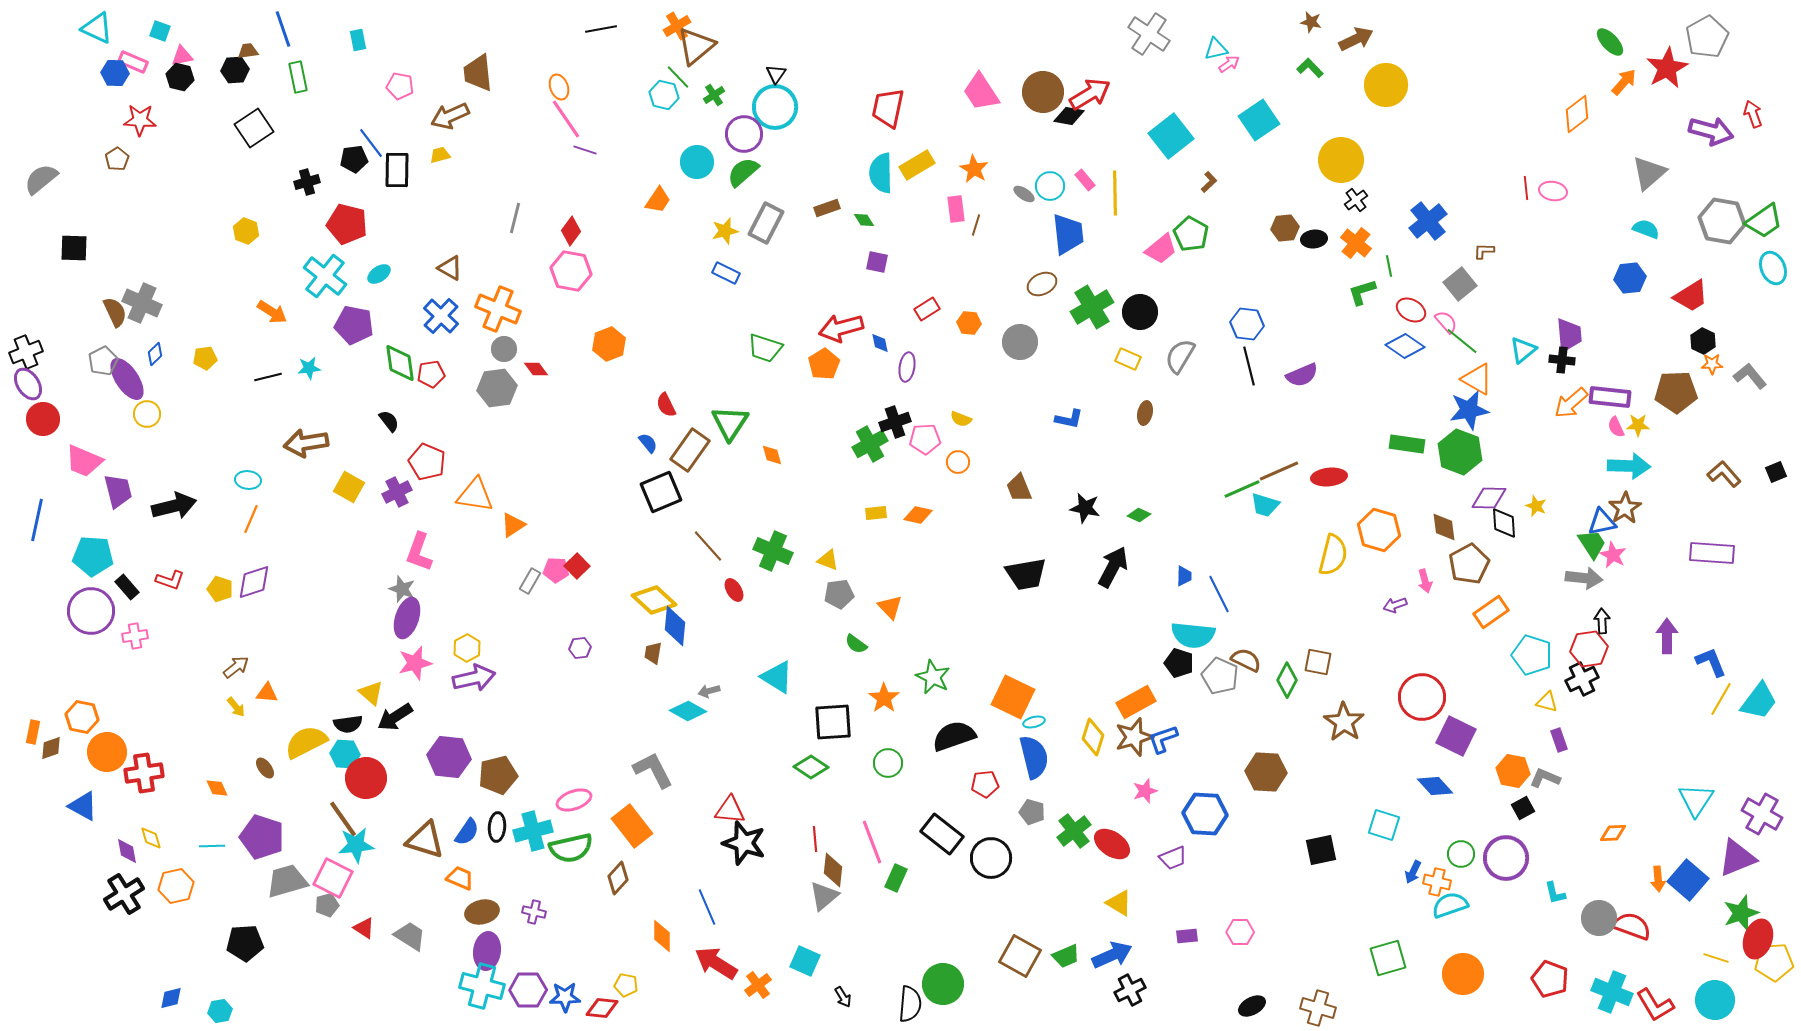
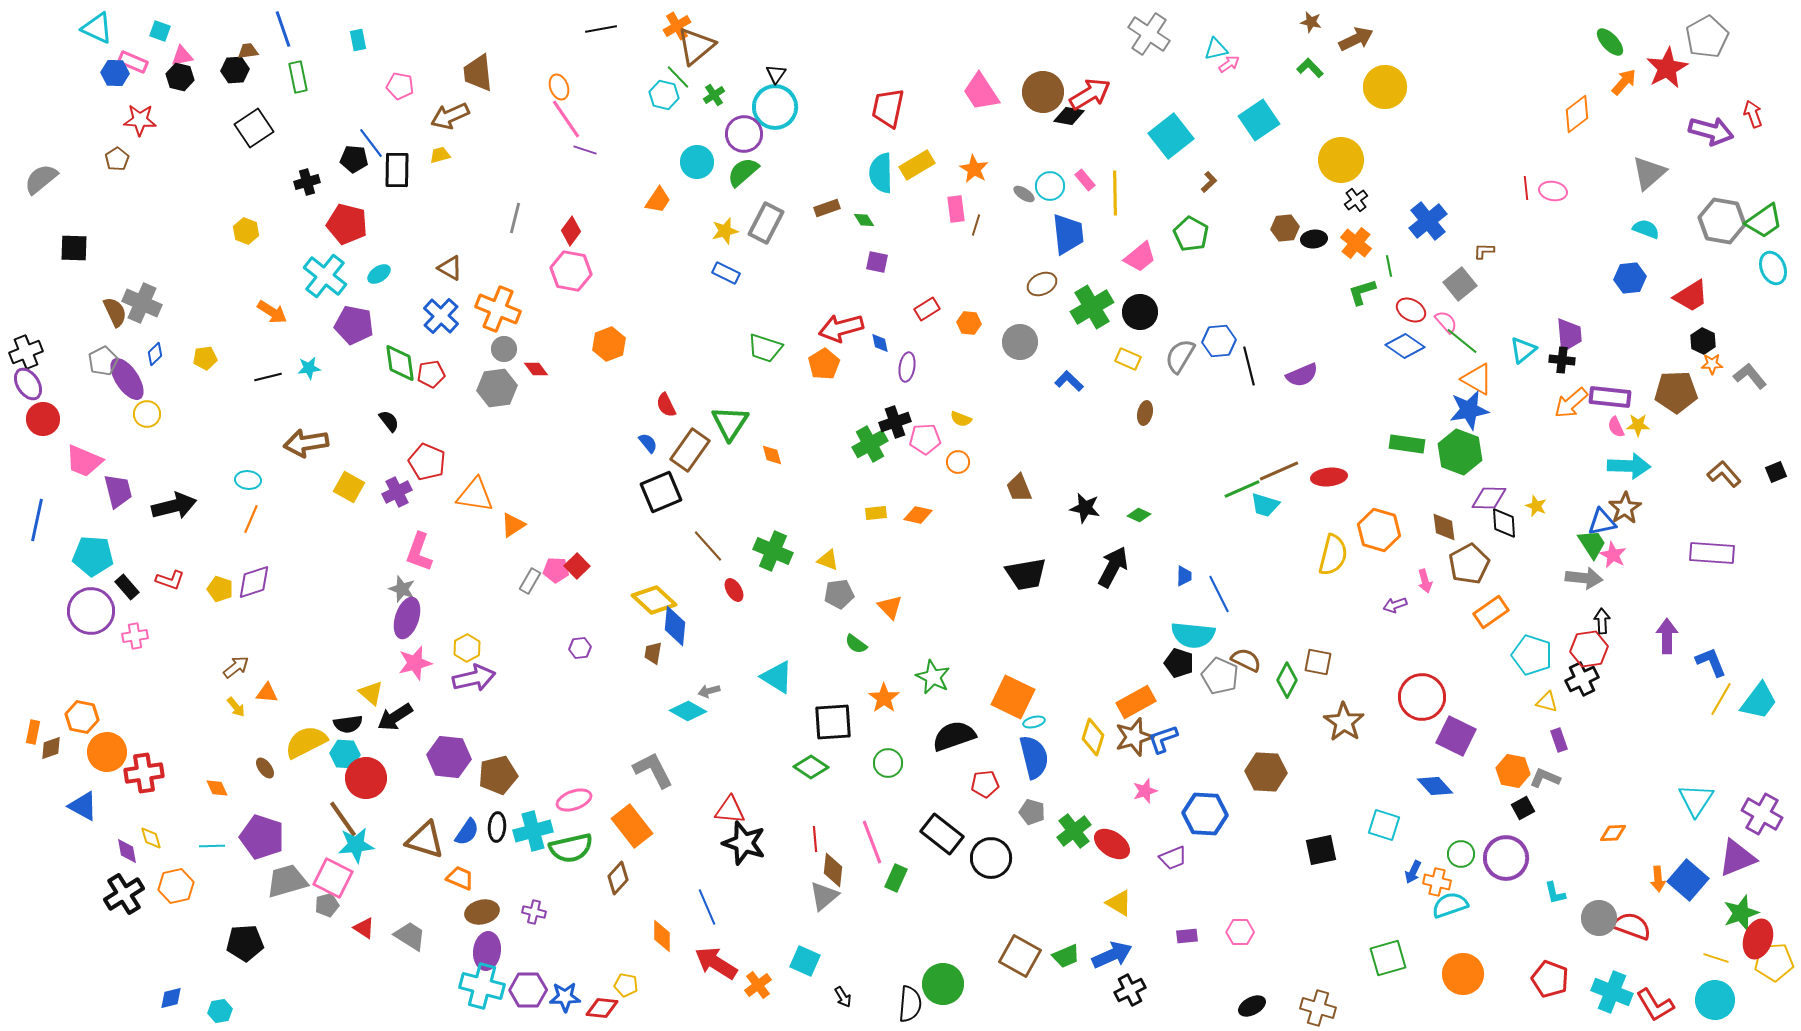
yellow circle at (1386, 85): moved 1 px left, 2 px down
black pentagon at (354, 159): rotated 12 degrees clockwise
pink trapezoid at (1161, 249): moved 21 px left, 8 px down
blue hexagon at (1247, 324): moved 28 px left, 17 px down; rotated 12 degrees counterclockwise
blue L-shape at (1069, 419): moved 38 px up; rotated 148 degrees counterclockwise
